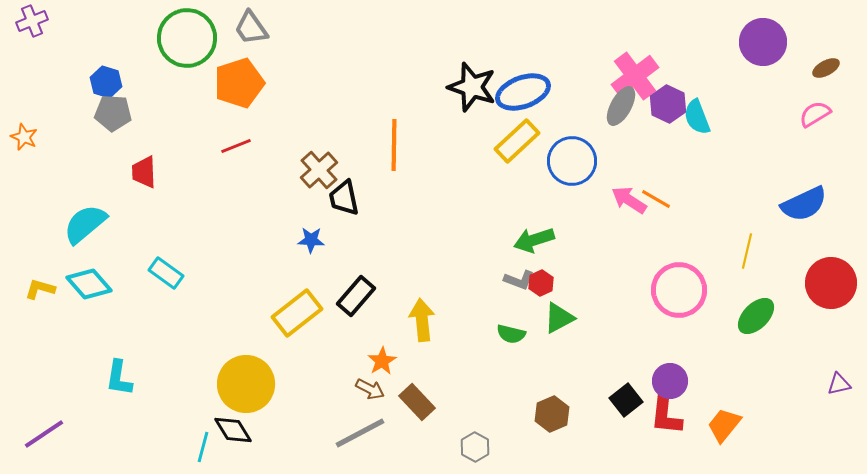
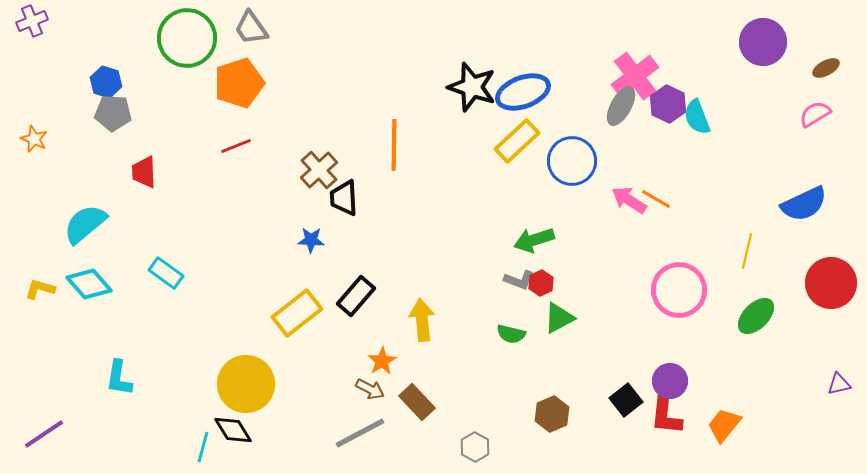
orange star at (24, 137): moved 10 px right, 2 px down
black trapezoid at (344, 198): rotated 9 degrees clockwise
